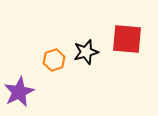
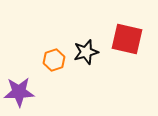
red square: rotated 8 degrees clockwise
purple star: rotated 24 degrees clockwise
